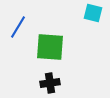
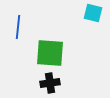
blue line: rotated 25 degrees counterclockwise
green square: moved 6 px down
